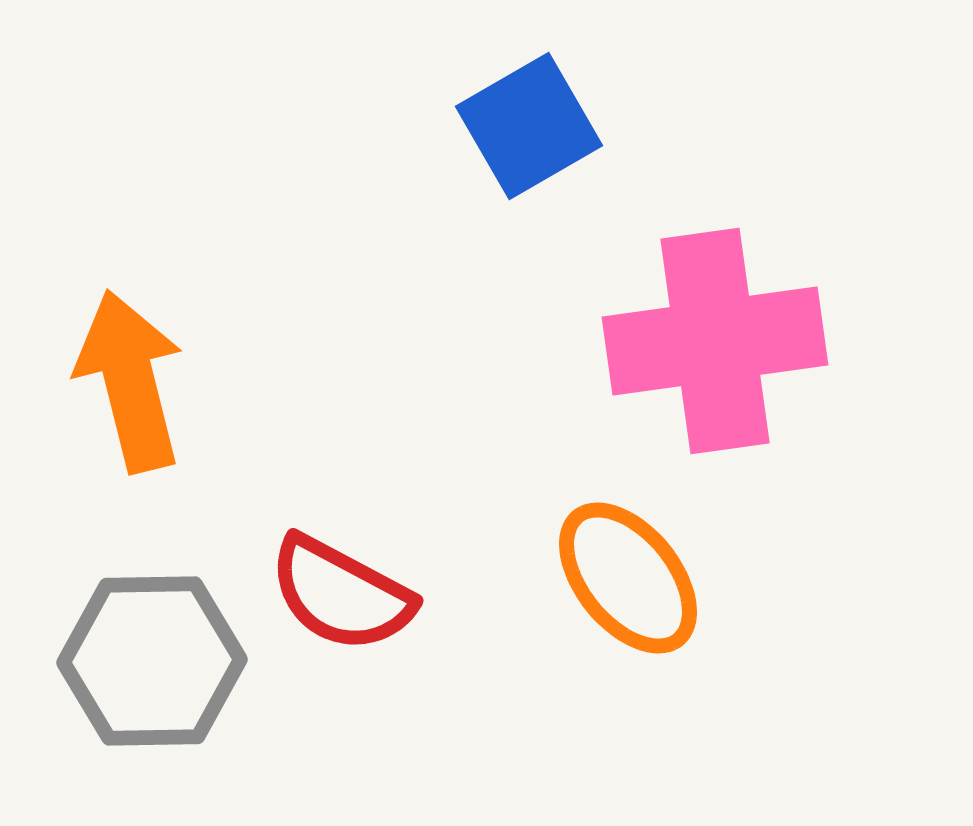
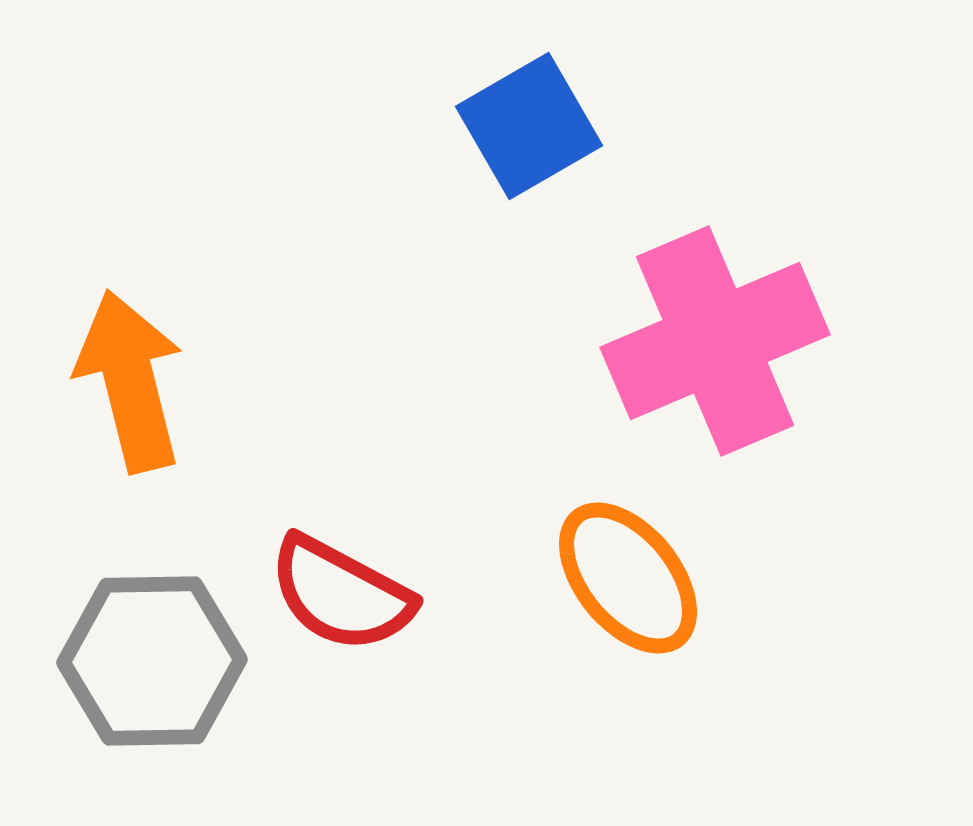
pink cross: rotated 15 degrees counterclockwise
